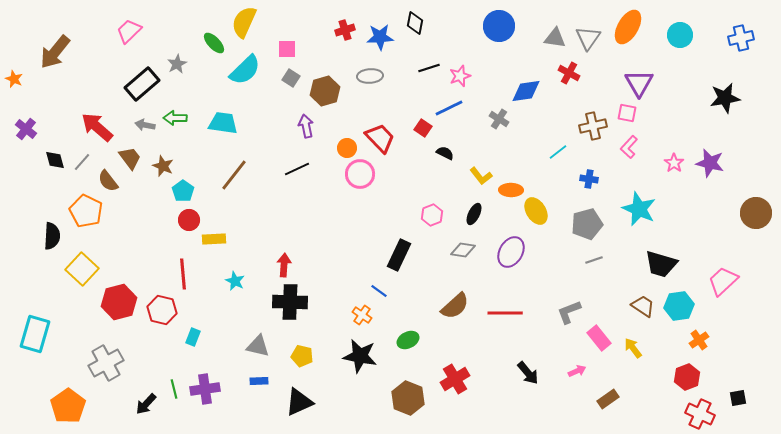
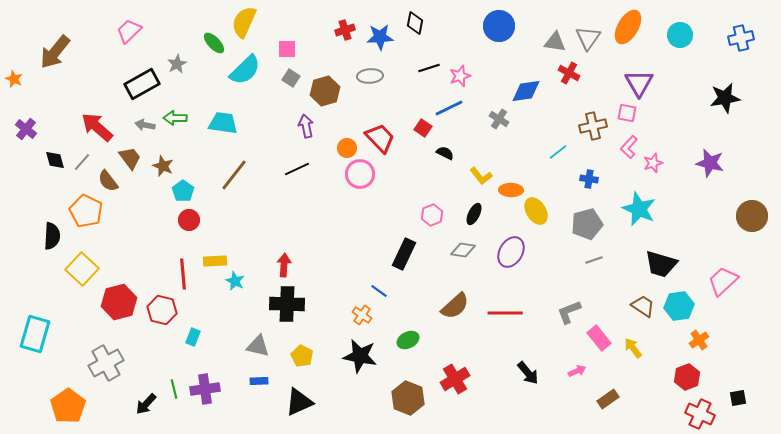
gray triangle at (555, 38): moved 4 px down
black rectangle at (142, 84): rotated 12 degrees clockwise
pink star at (674, 163): moved 21 px left; rotated 18 degrees clockwise
brown circle at (756, 213): moved 4 px left, 3 px down
yellow rectangle at (214, 239): moved 1 px right, 22 px down
black rectangle at (399, 255): moved 5 px right, 1 px up
black cross at (290, 302): moved 3 px left, 2 px down
yellow pentagon at (302, 356): rotated 15 degrees clockwise
